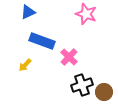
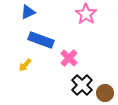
pink star: rotated 15 degrees clockwise
blue rectangle: moved 1 px left, 1 px up
pink cross: moved 1 px down
black cross: rotated 25 degrees counterclockwise
brown circle: moved 1 px right, 1 px down
